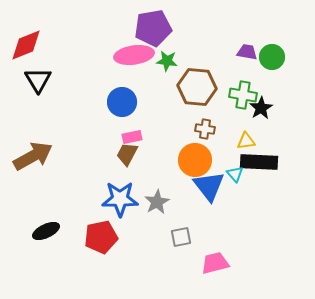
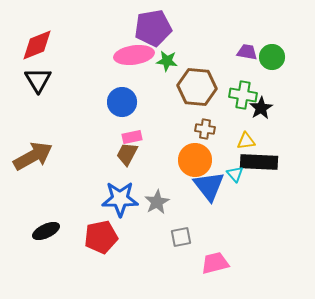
red diamond: moved 11 px right
